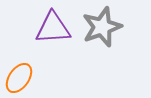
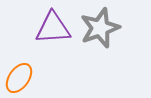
gray star: moved 2 px left, 1 px down
